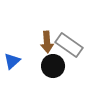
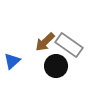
brown arrow: moved 2 px left; rotated 50 degrees clockwise
black circle: moved 3 px right
